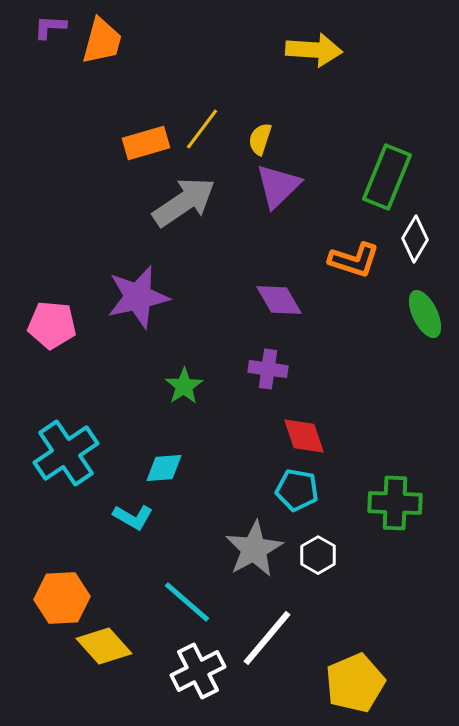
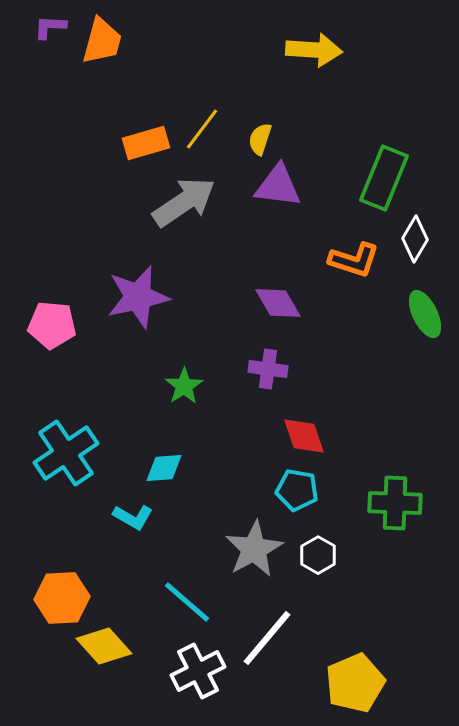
green rectangle: moved 3 px left, 1 px down
purple triangle: rotated 51 degrees clockwise
purple diamond: moved 1 px left, 3 px down
